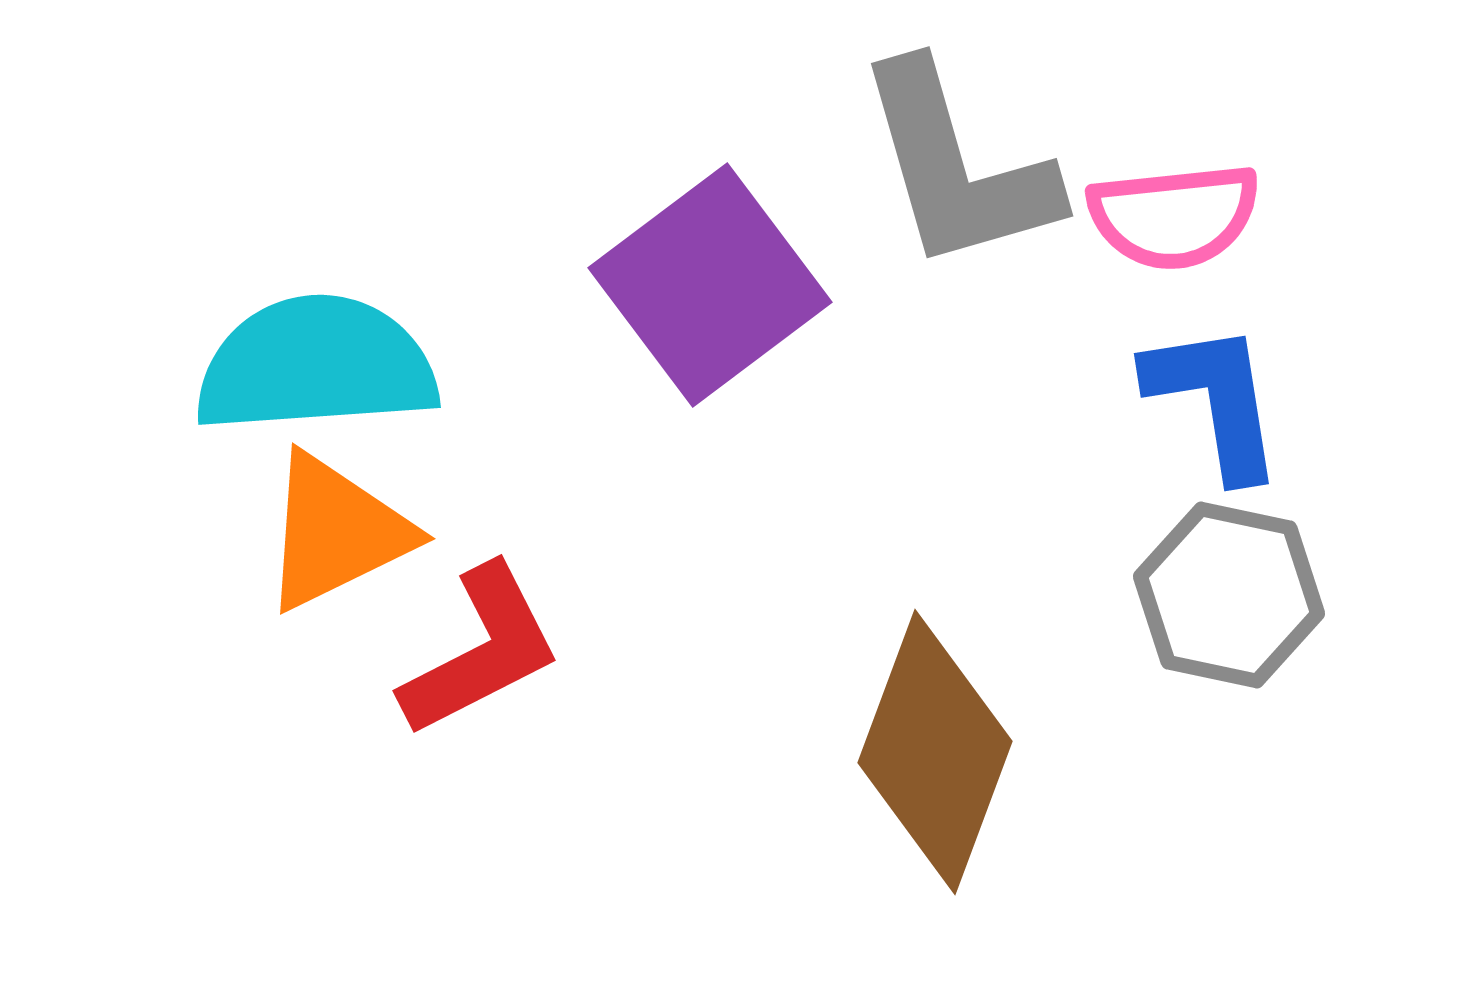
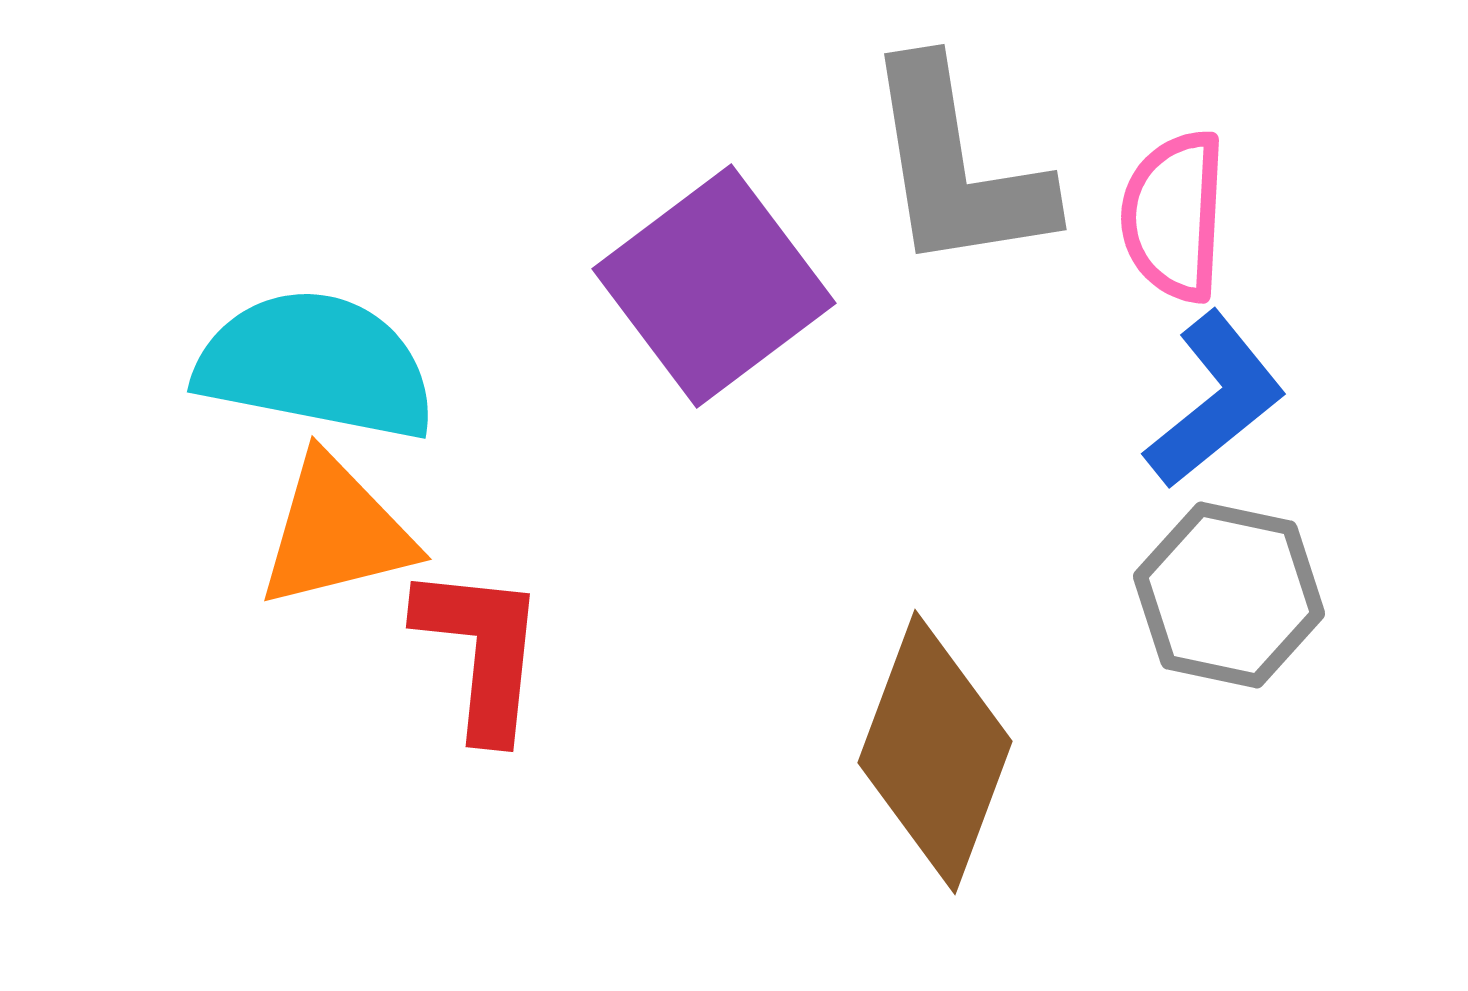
gray L-shape: rotated 7 degrees clockwise
pink semicircle: rotated 99 degrees clockwise
purple square: moved 4 px right, 1 px down
cyan semicircle: rotated 15 degrees clockwise
blue L-shape: rotated 60 degrees clockwise
orange triangle: rotated 12 degrees clockwise
red L-shape: rotated 57 degrees counterclockwise
